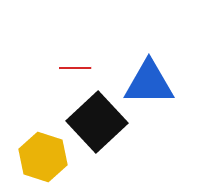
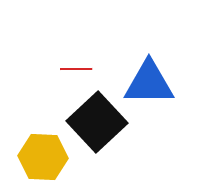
red line: moved 1 px right, 1 px down
yellow hexagon: rotated 15 degrees counterclockwise
